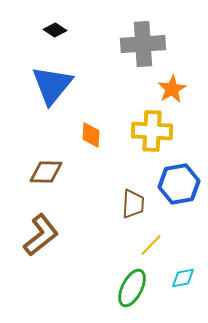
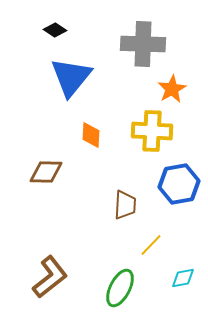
gray cross: rotated 6 degrees clockwise
blue triangle: moved 19 px right, 8 px up
brown trapezoid: moved 8 px left, 1 px down
brown L-shape: moved 9 px right, 42 px down
green ellipse: moved 12 px left
